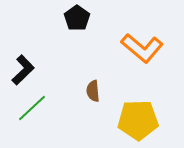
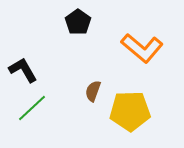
black pentagon: moved 1 px right, 4 px down
black L-shape: rotated 76 degrees counterclockwise
brown semicircle: rotated 25 degrees clockwise
yellow pentagon: moved 8 px left, 9 px up
